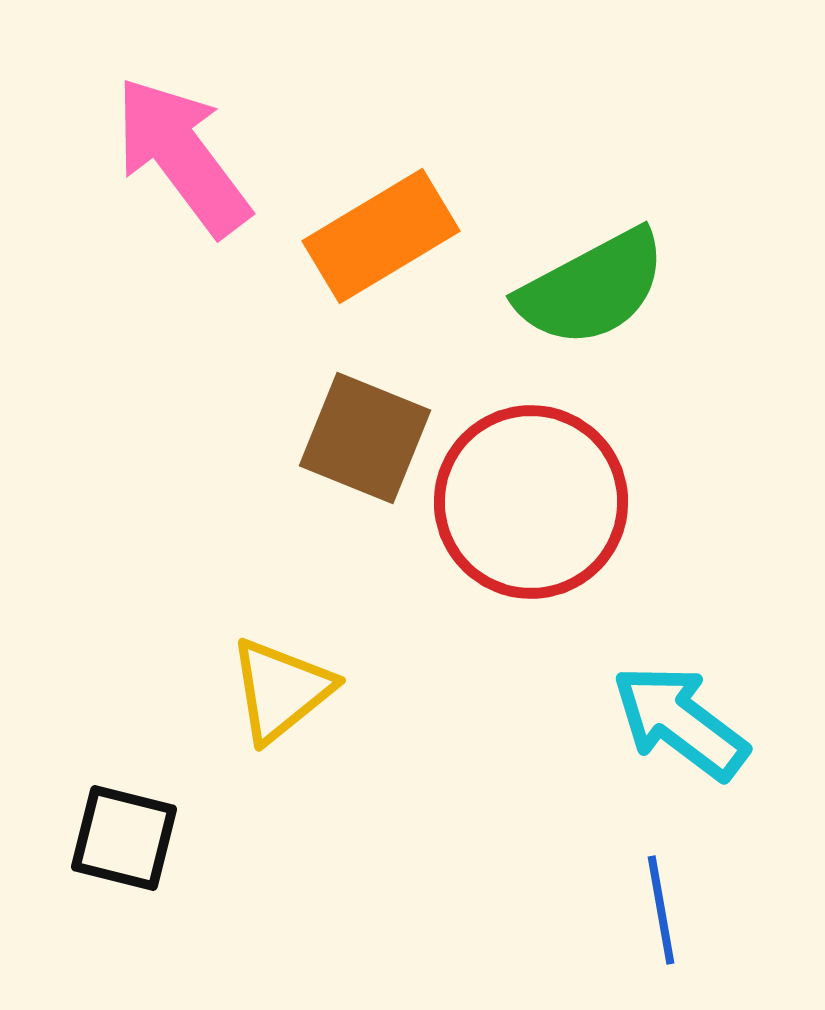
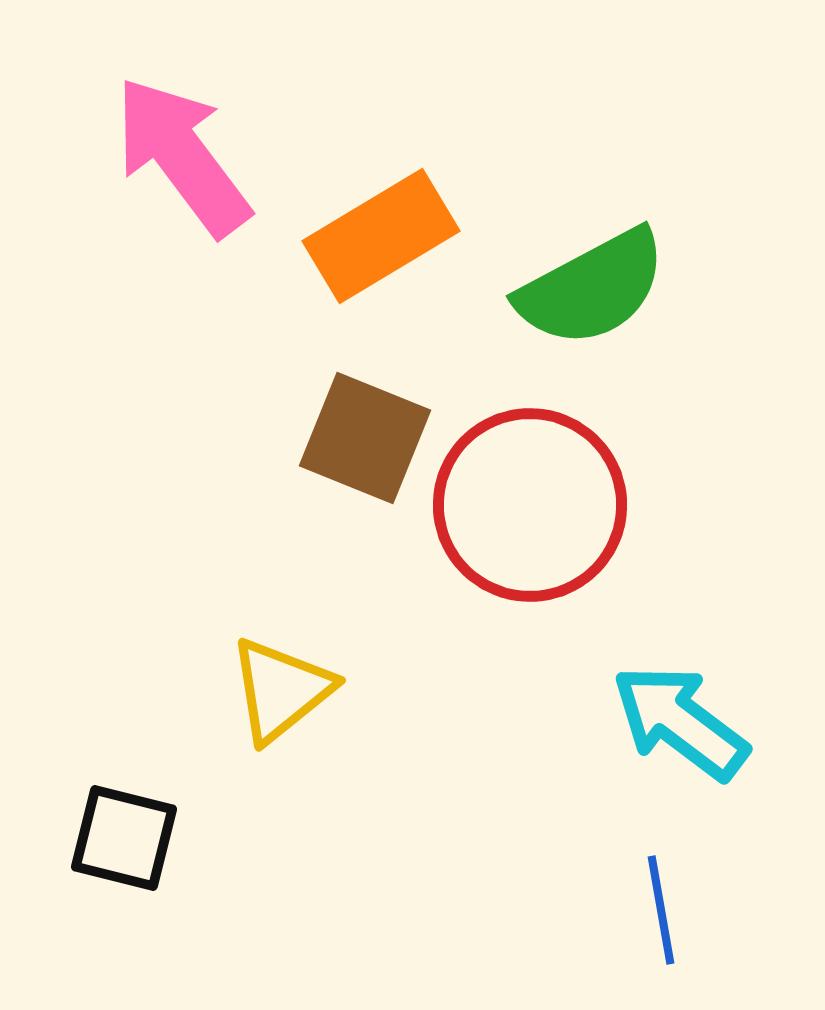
red circle: moved 1 px left, 3 px down
